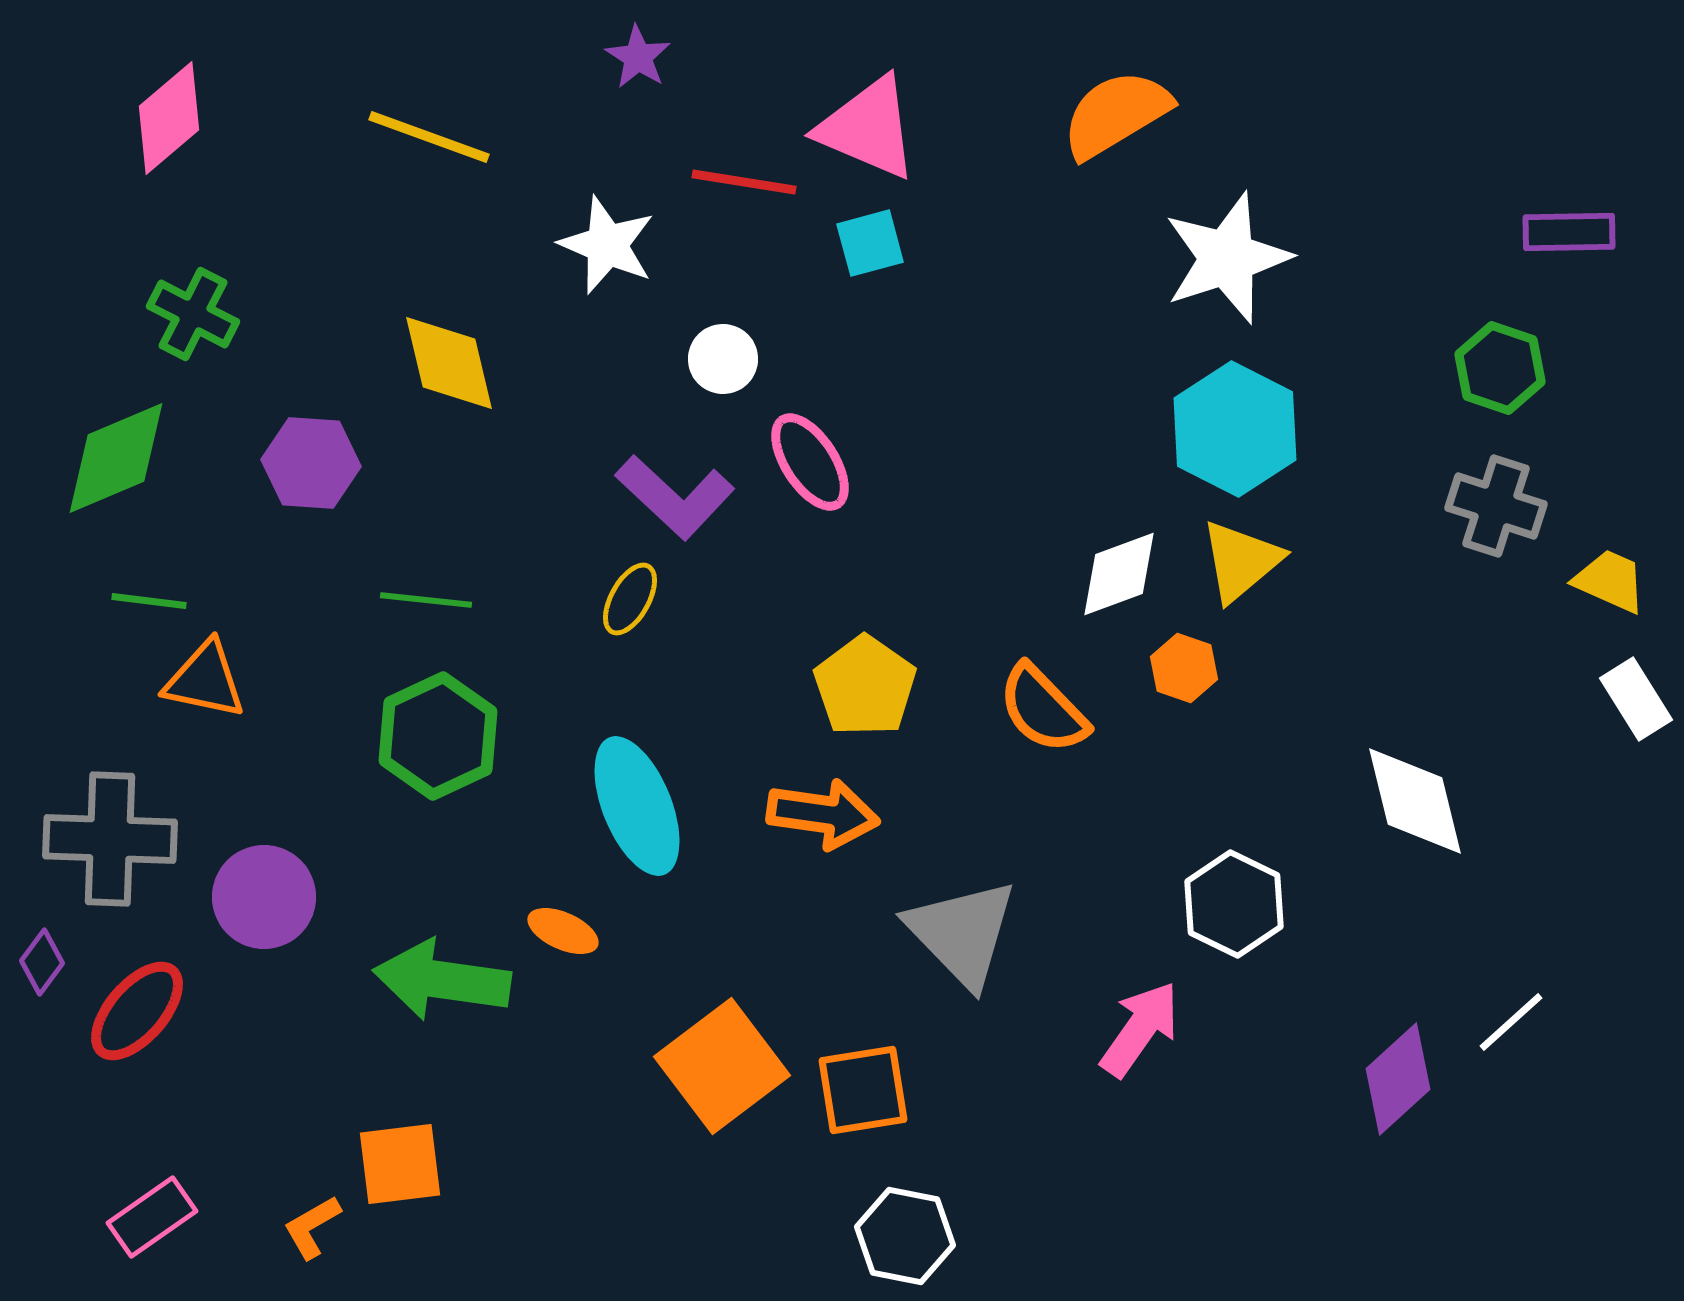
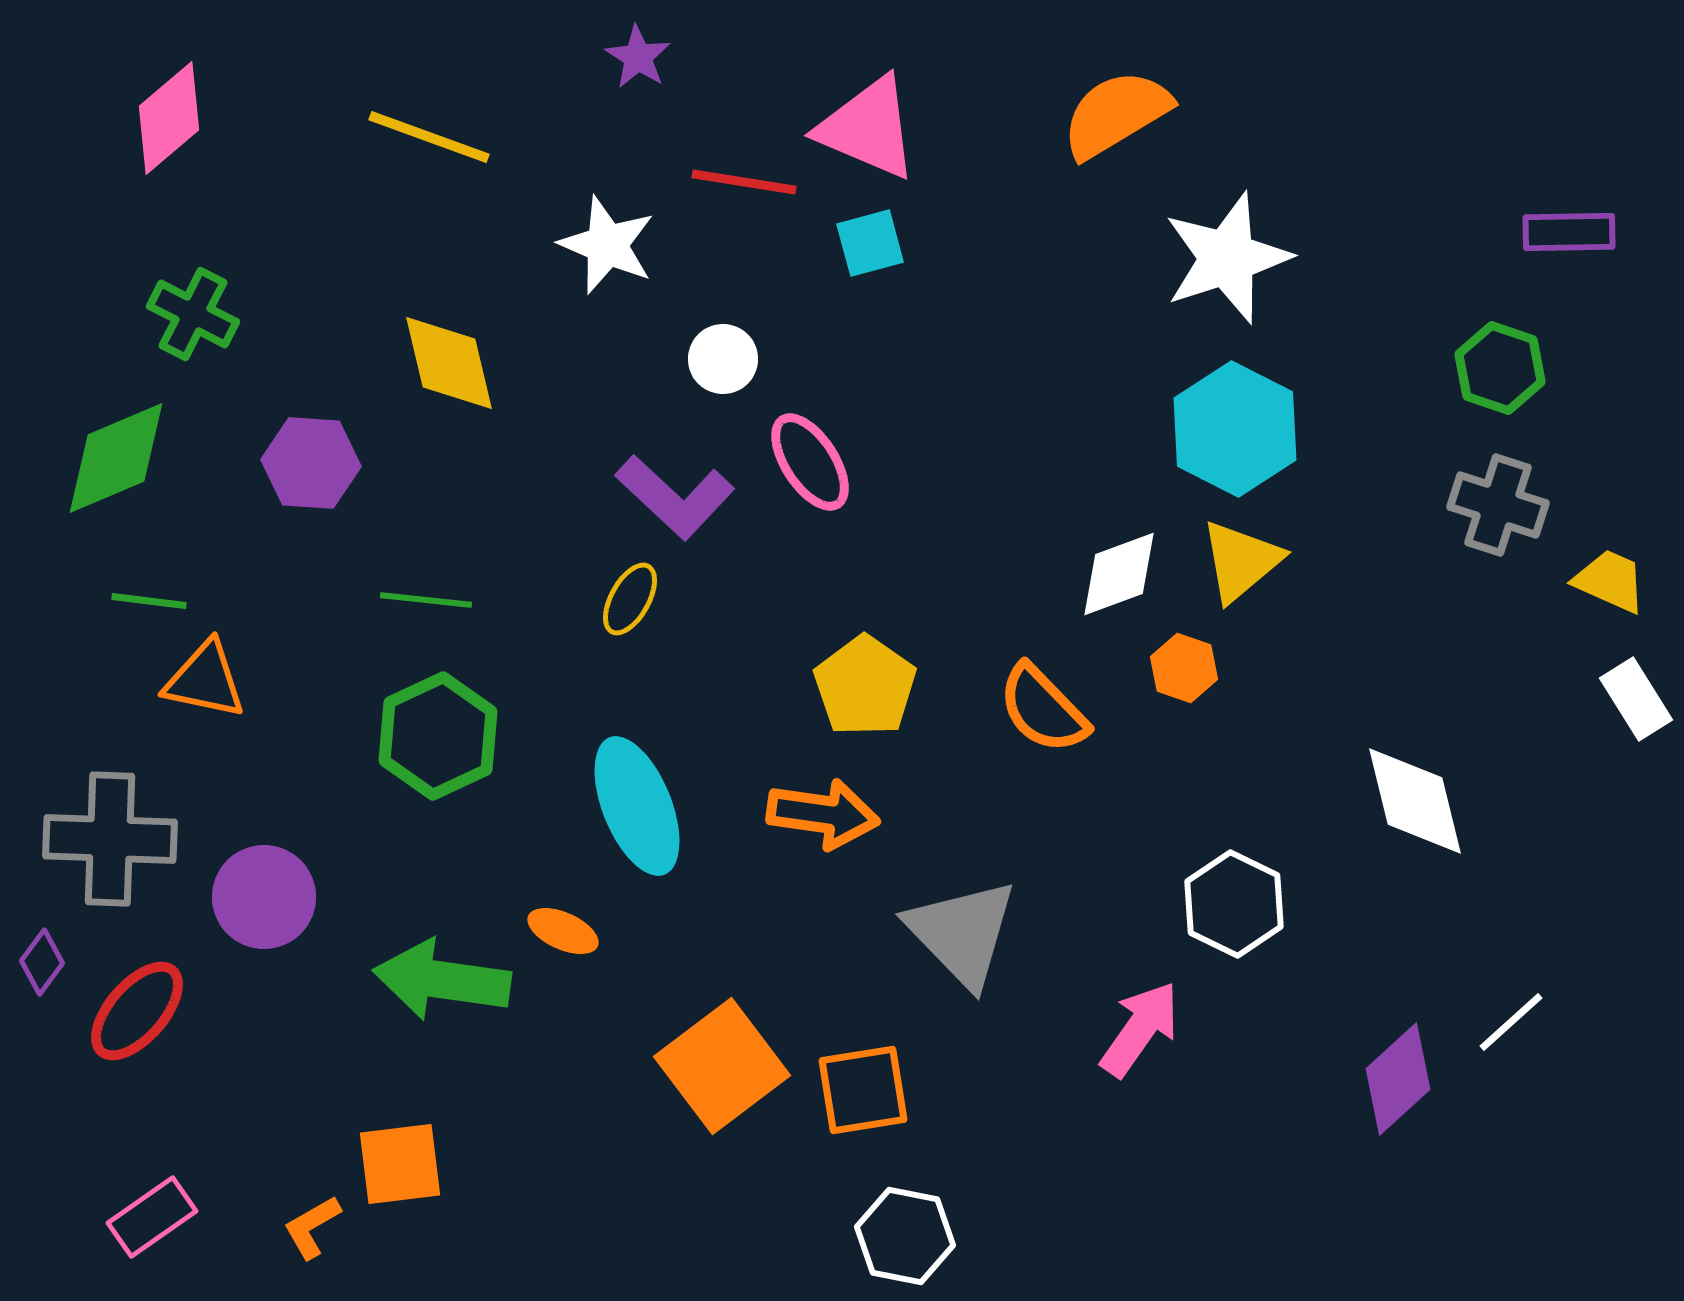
gray cross at (1496, 506): moved 2 px right, 1 px up
